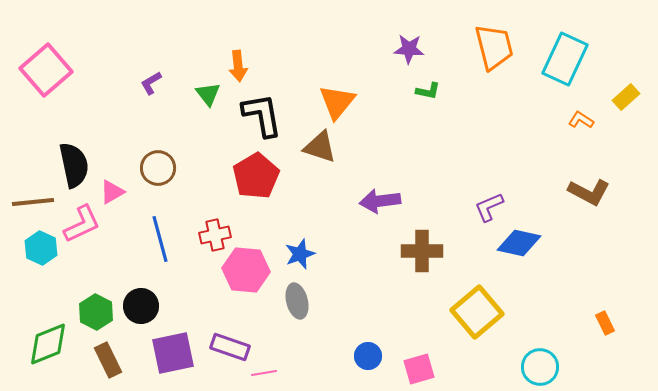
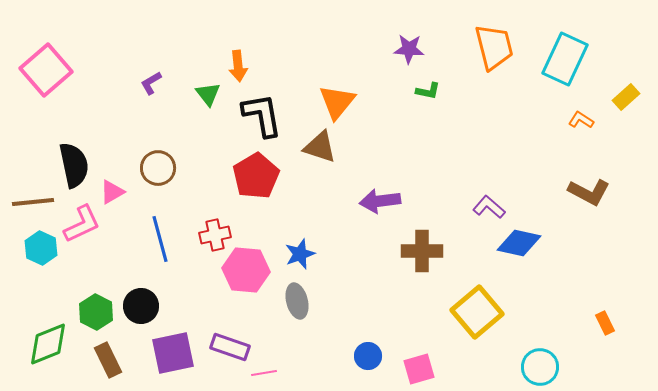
purple L-shape at (489, 207): rotated 64 degrees clockwise
